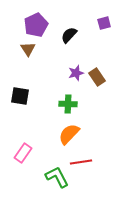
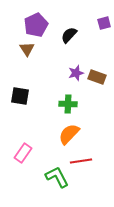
brown triangle: moved 1 px left
brown rectangle: rotated 36 degrees counterclockwise
red line: moved 1 px up
